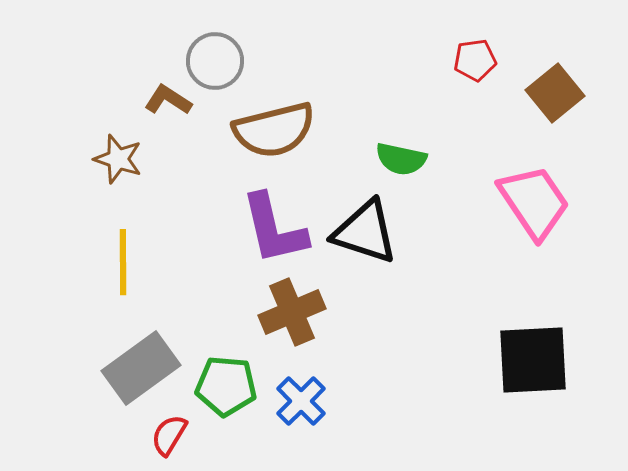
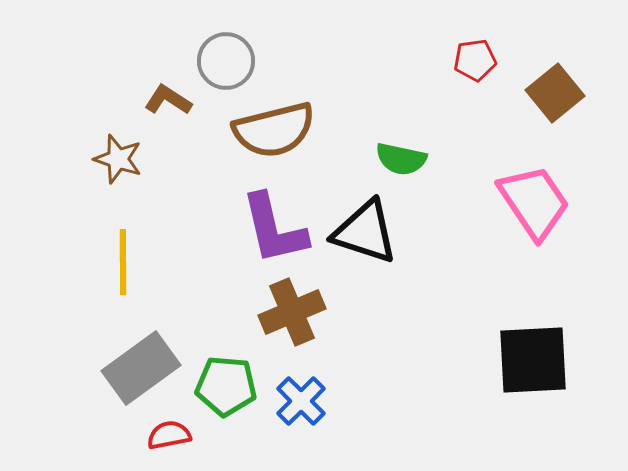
gray circle: moved 11 px right
red semicircle: rotated 48 degrees clockwise
